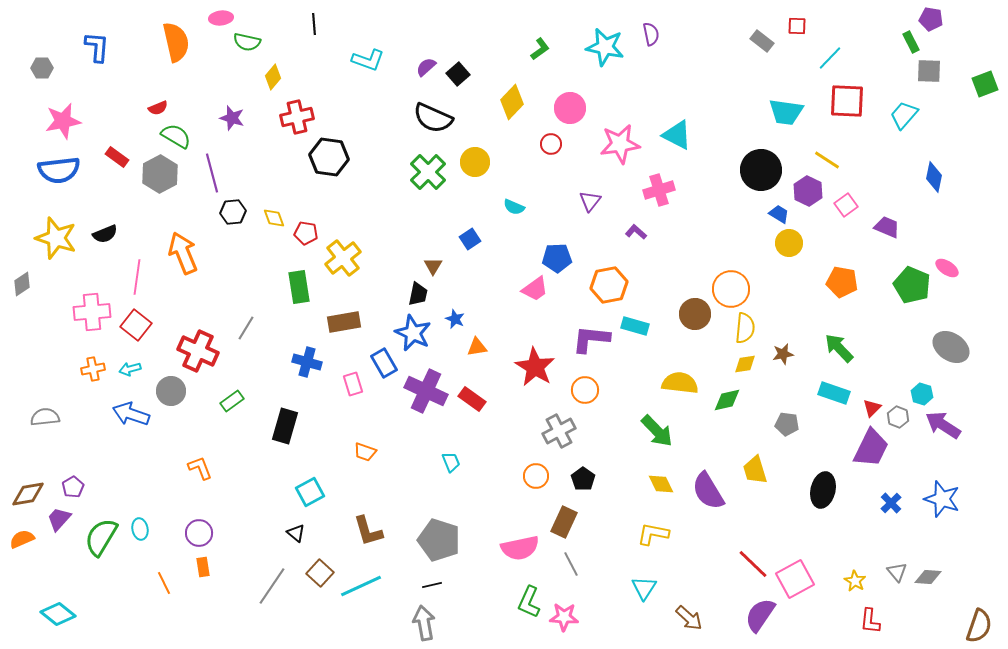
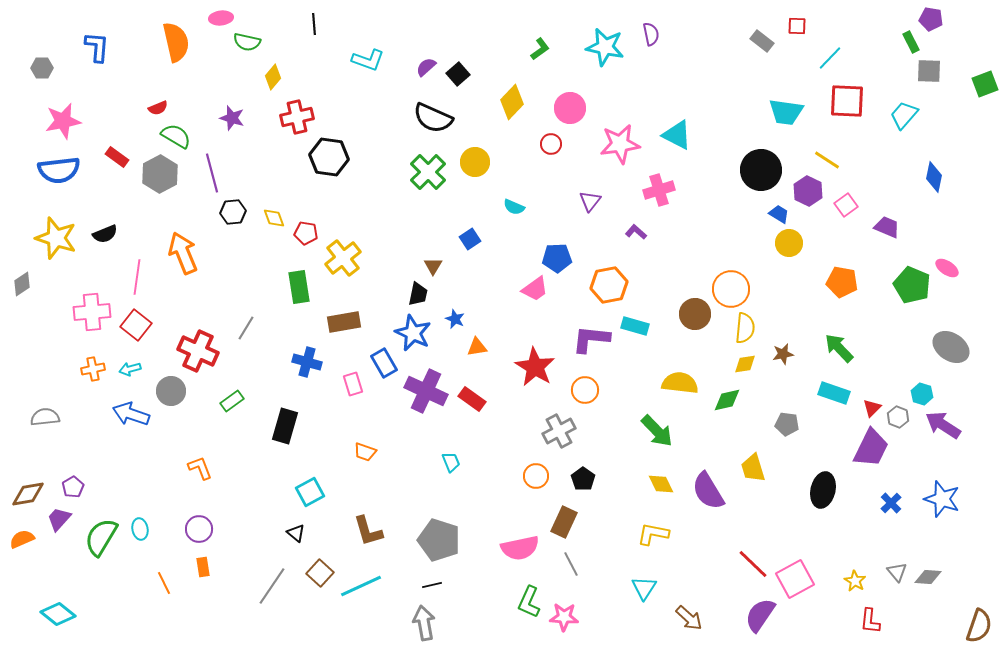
yellow trapezoid at (755, 470): moved 2 px left, 2 px up
purple circle at (199, 533): moved 4 px up
